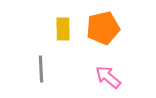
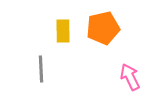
yellow rectangle: moved 2 px down
pink arrow: moved 22 px right; rotated 24 degrees clockwise
